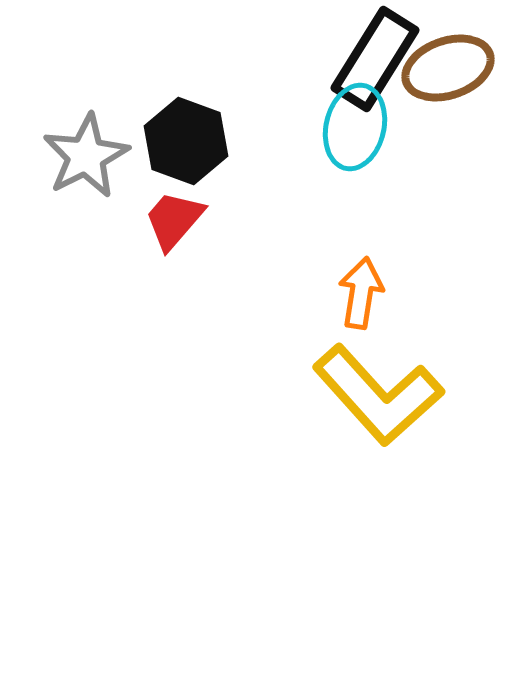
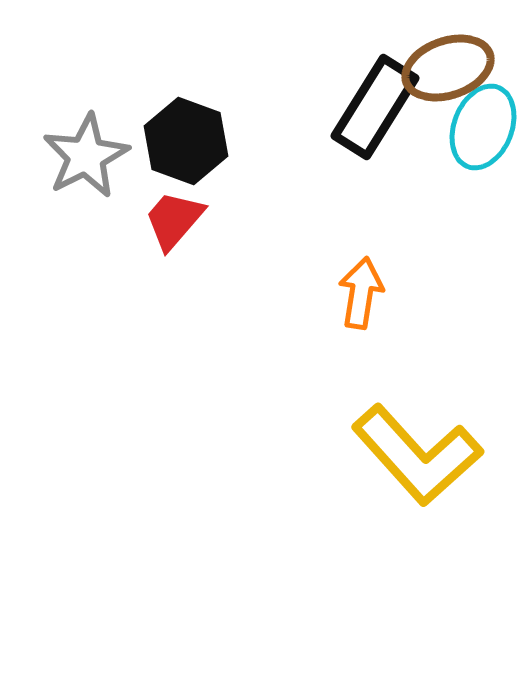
black rectangle: moved 48 px down
cyan ellipse: moved 128 px right; rotated 8 degrees clockwise
yellow L-shape: moved 39 px right, 60 px down
